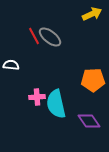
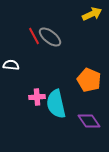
orange pentagon: moved 4 px left; rotated 25 degrees clockwise
